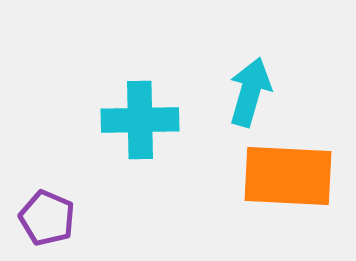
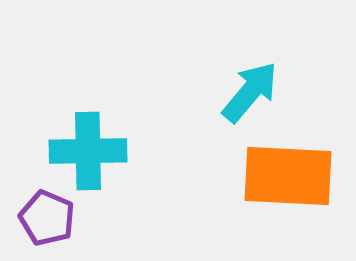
cyan arrow: rotated 24 degrees clockwise
cyan cross: moved 52 px left, 31 px down
